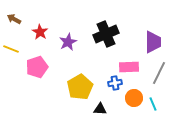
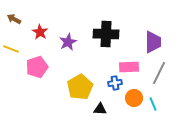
black cross: rotated 25 degrees clockwise
